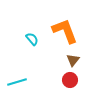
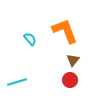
cyan semicircle: moved 2 px left
